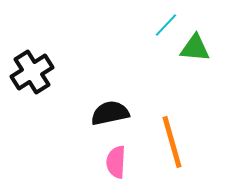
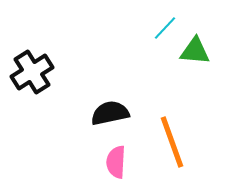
cyan line: moved 1 px left, 3 px down
green triangle: moved 3 px down
orange line: rotated 4 degrees counterclockwise
